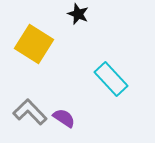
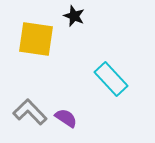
black star: moved 4 px left, 2 px down
yellow square: moved 2 px right, 5 px up; rotated 24 degrees counterclockwise
purple semicircle: moved 2 px right
